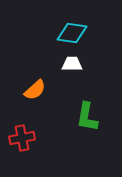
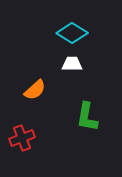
cyan diamond: rotated 24 degrees clockwise
red cross: rotated 10 degrees counterclockwise
